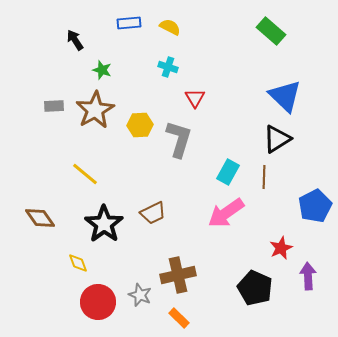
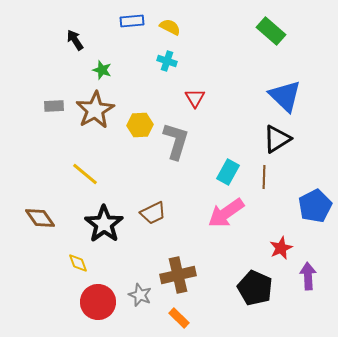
blue rectangle: moved 3 px right, 2 px up
cyan cross: moved 1 px left, 6 px up
gray L-shape: moved 3 px left, 2 px down
